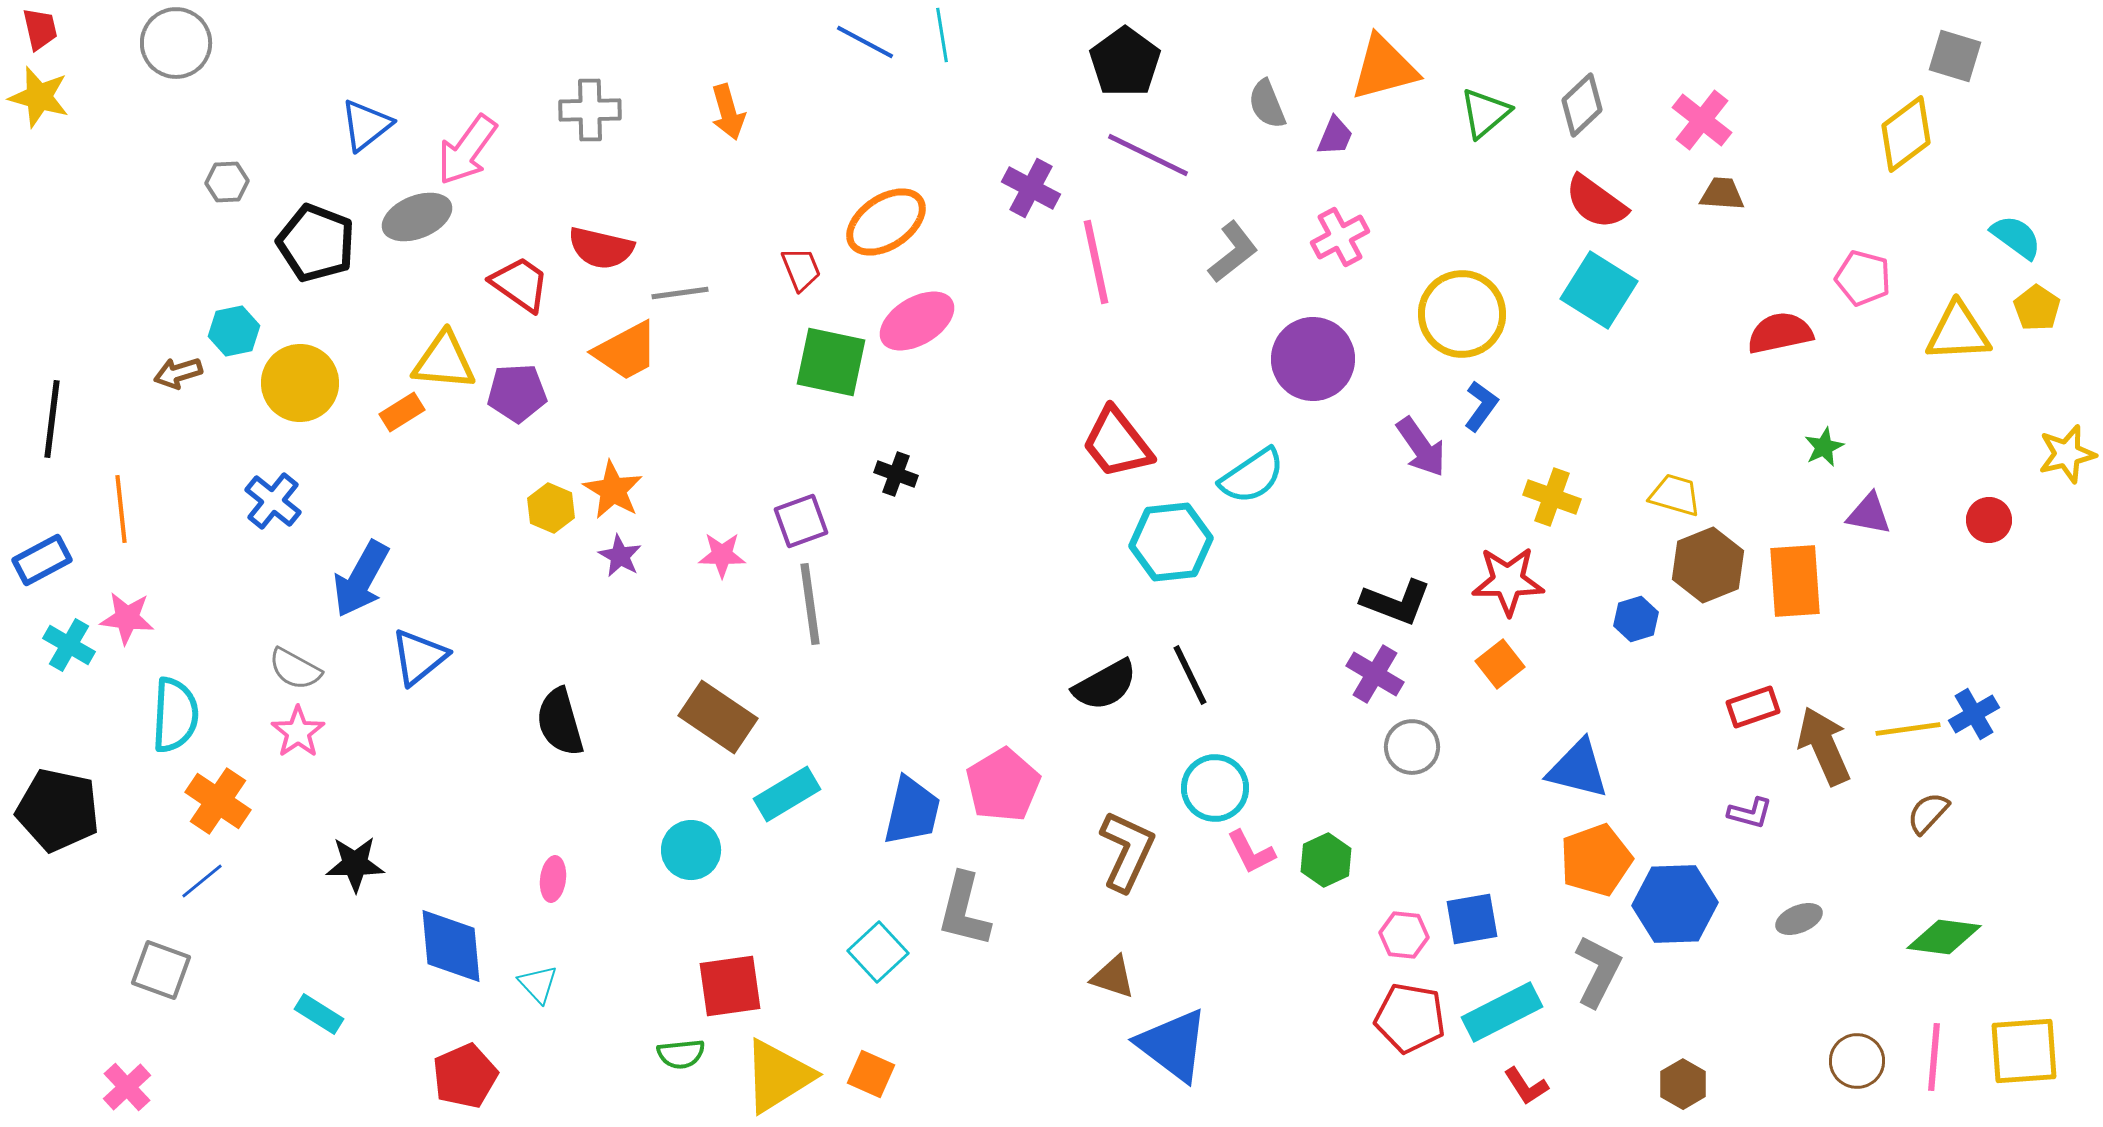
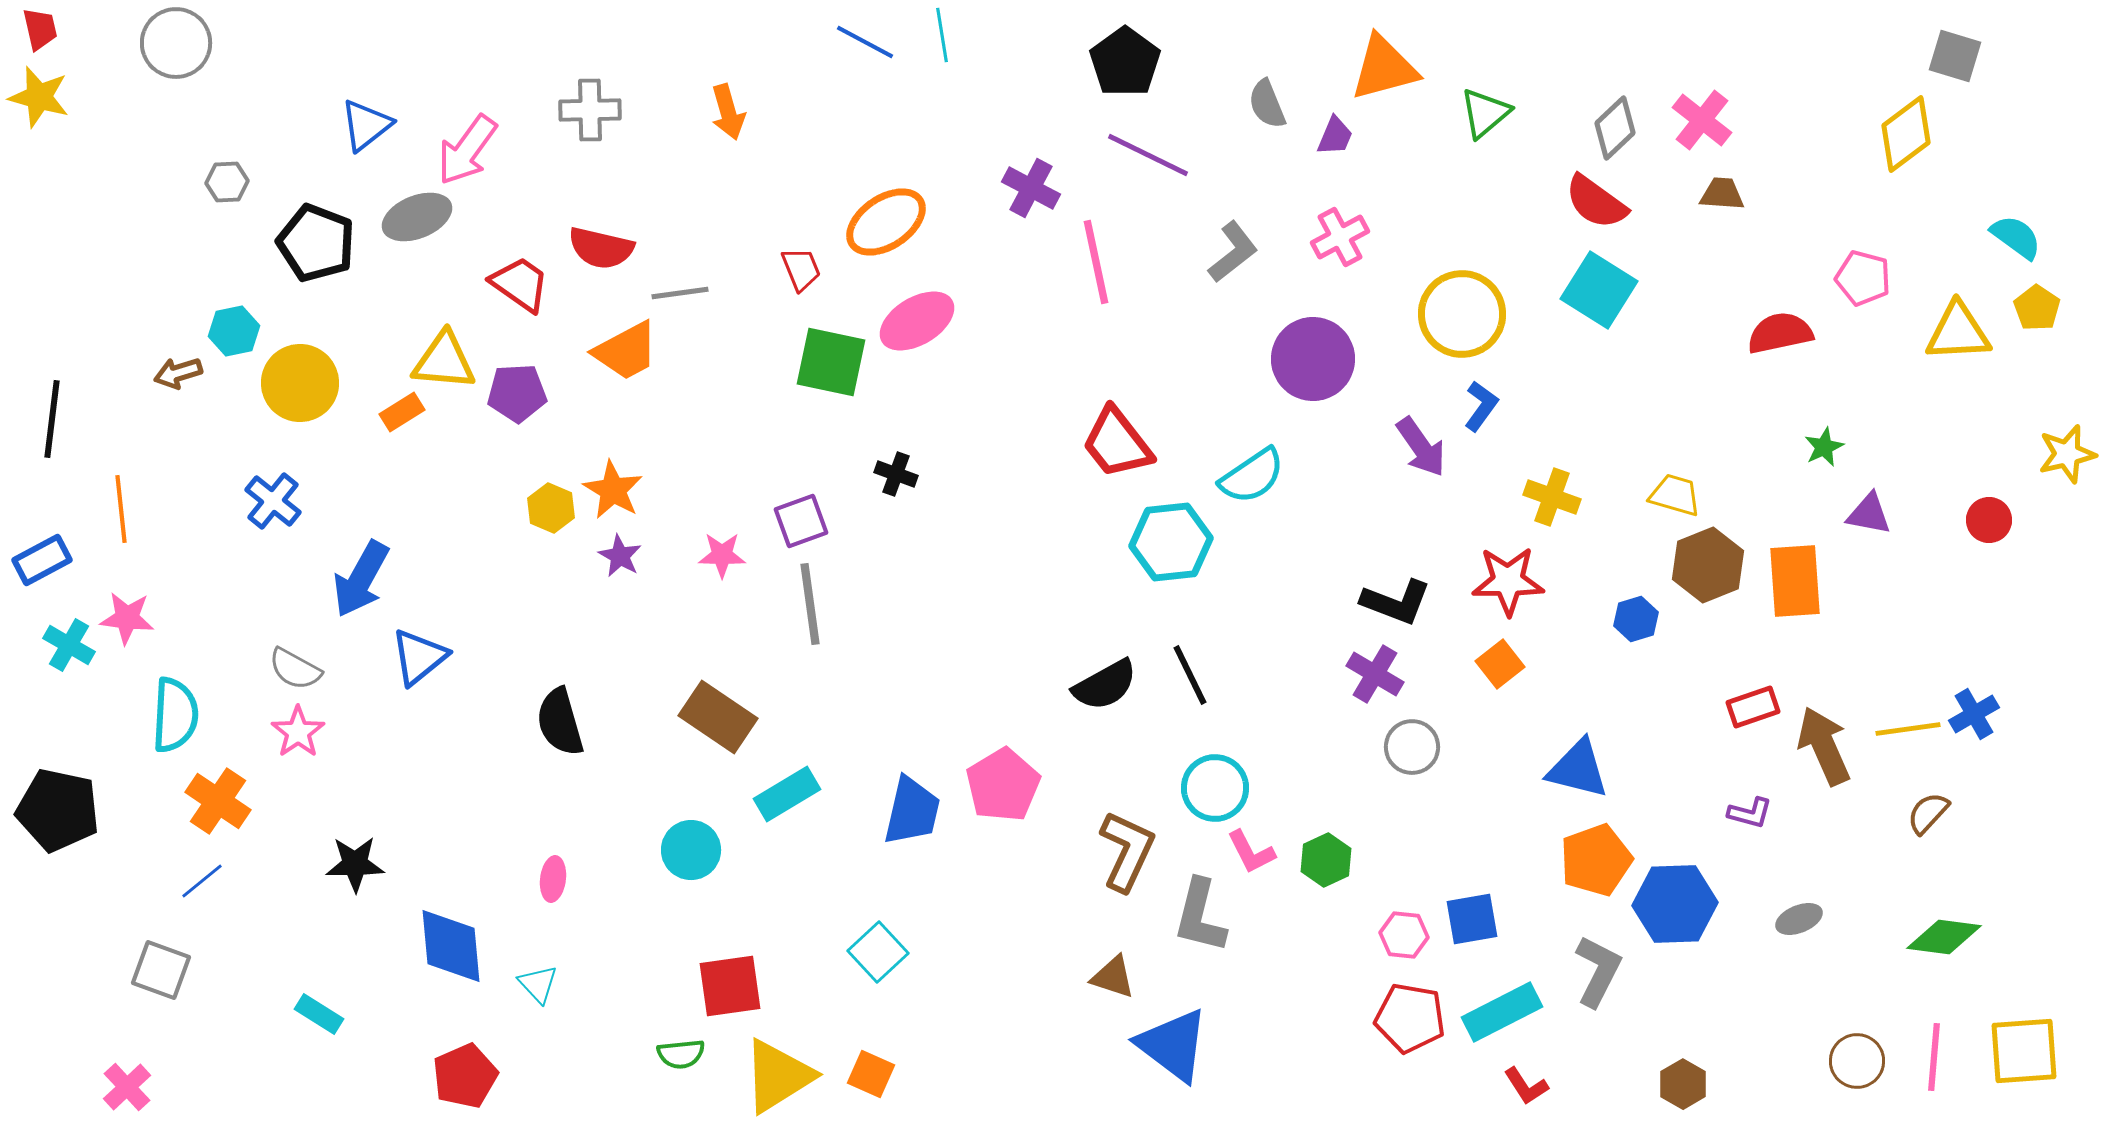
gray diamond at (1582, 105): moved 33 px right, 23 px down
gray L-shape at (964, 910): moved 236 px right, 6 px down
